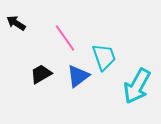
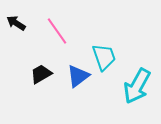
pink line: moved 8 px left, 7 px up
